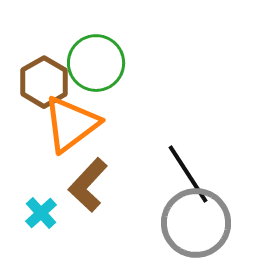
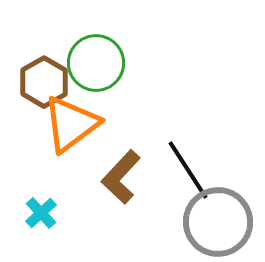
black line: moved 4 px up
brown L-shape: moved 33 px right, 8 px up
gray circle: moved 22 px right, 1 px up
